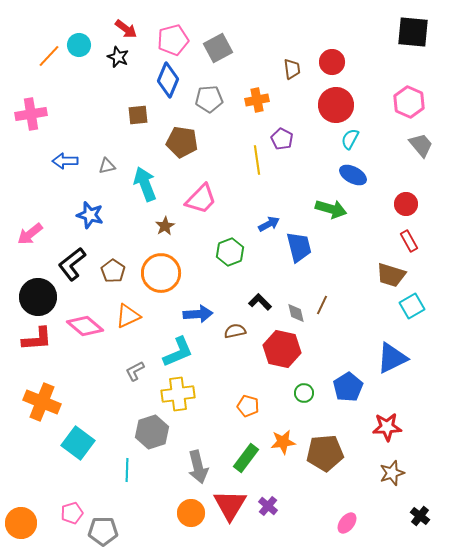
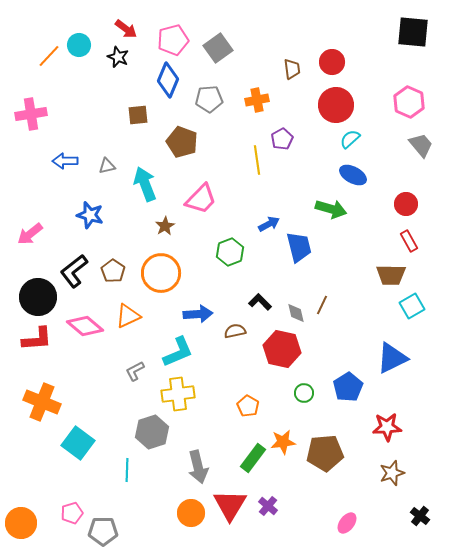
gray square at (218, 48): rotated 8 degrees counterclockwise
purple pentagon at (282, 139): rotated 15 degrees clockwise
cyan semicircle at (350, 139): rotated 20 degrees clockwise
brown pentagon at (182, 142): rotated 12 degrees clockwise
black L-shape at (72, 264): moved 2 px right, 7 px down
brown trapezoid at (391, 275): rotated 16 degrees counterclockwise
orange pentagon at (248, 406): rotated 15 degrees clockwise
green rectangle at (246, 458): moved 7 px right
